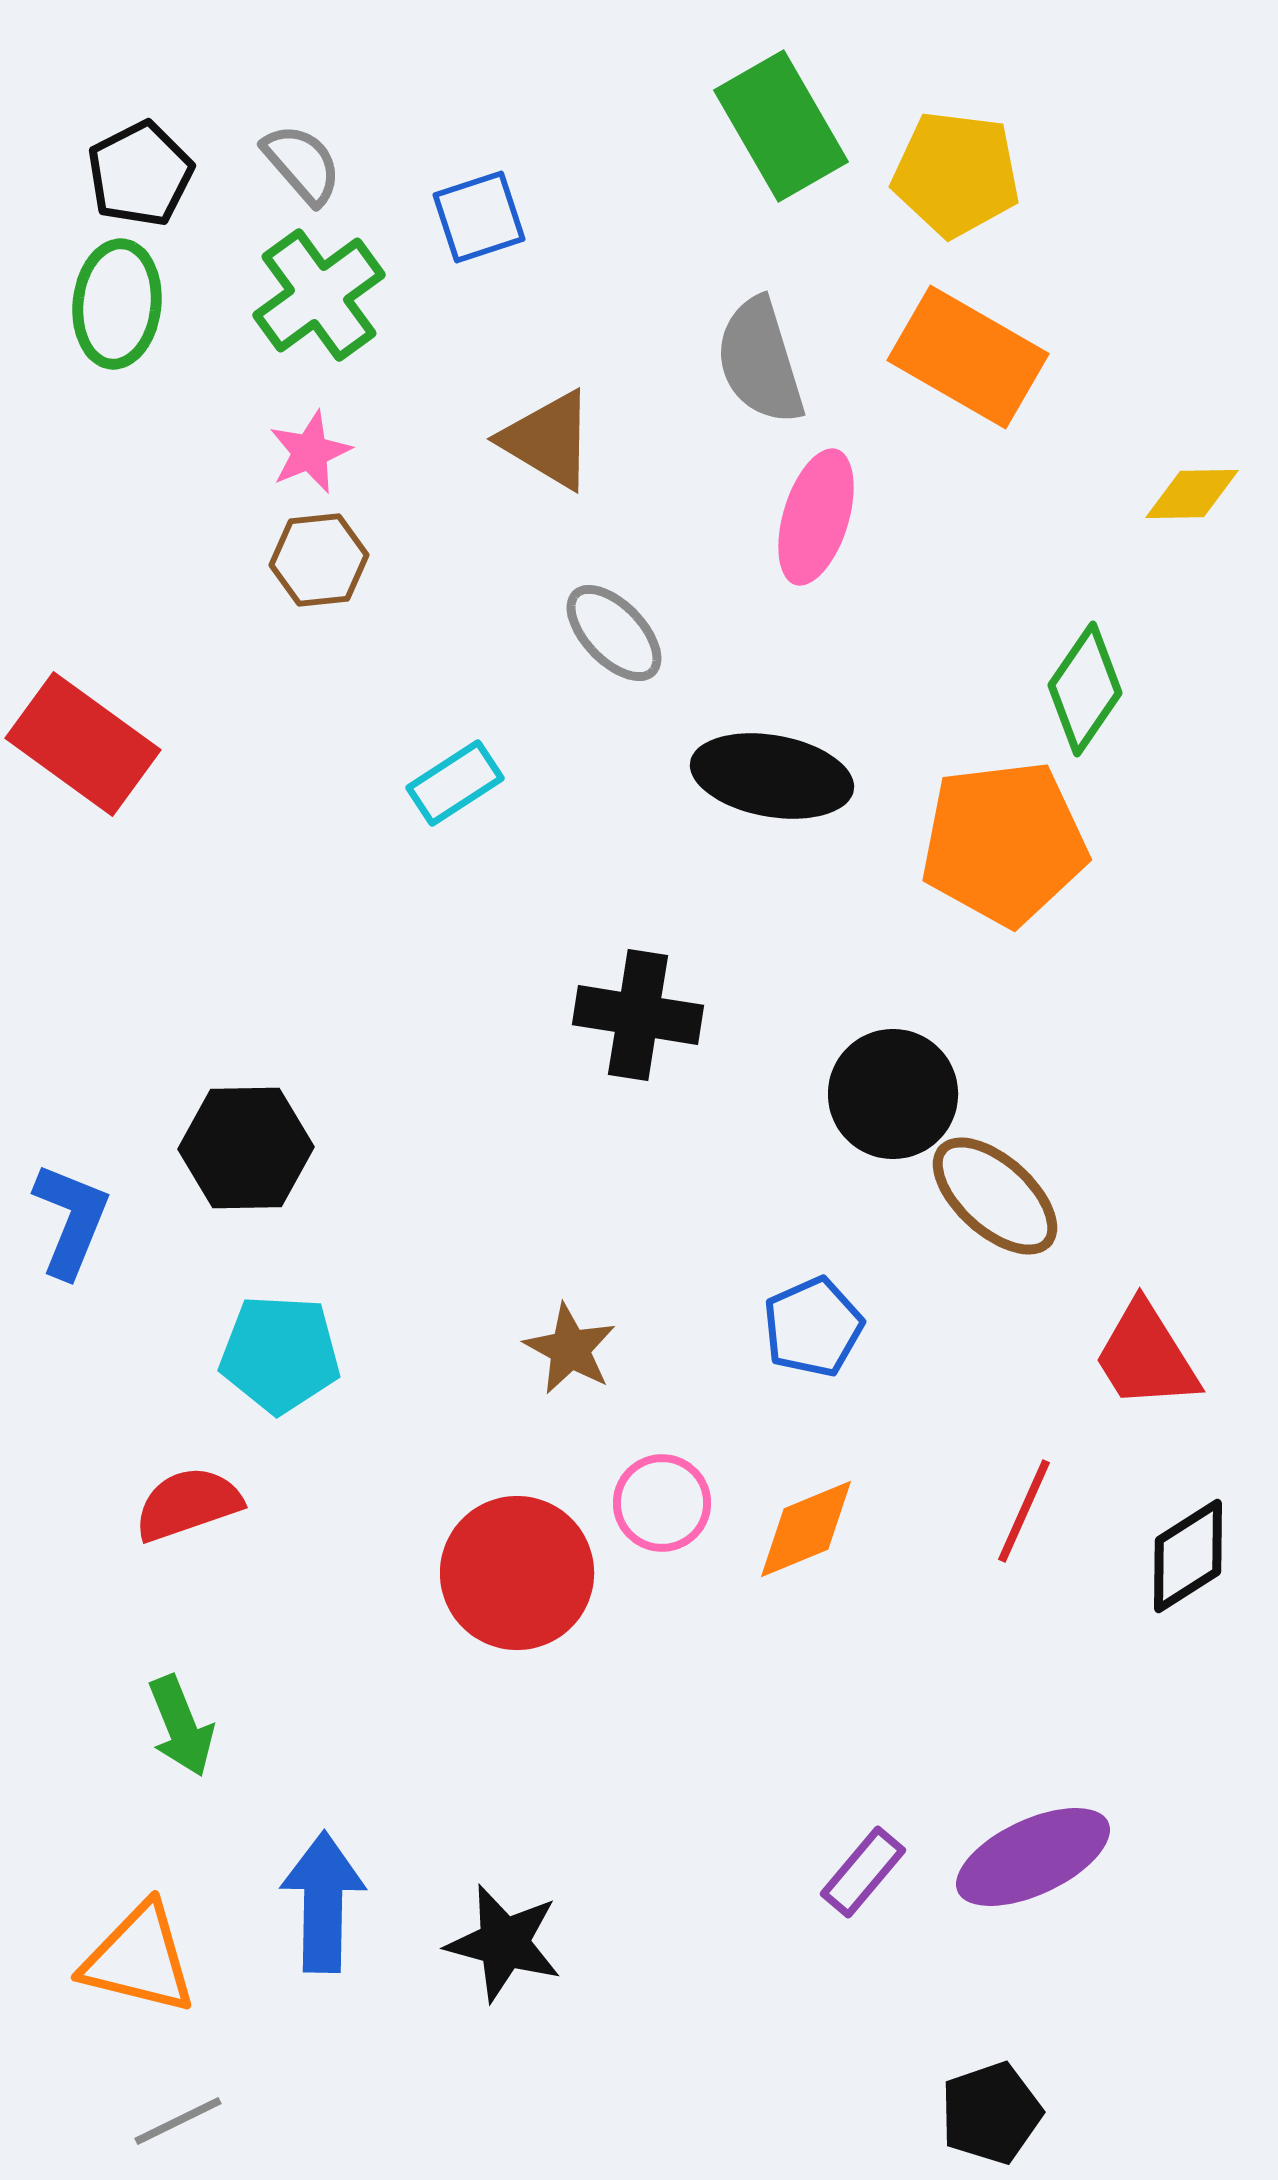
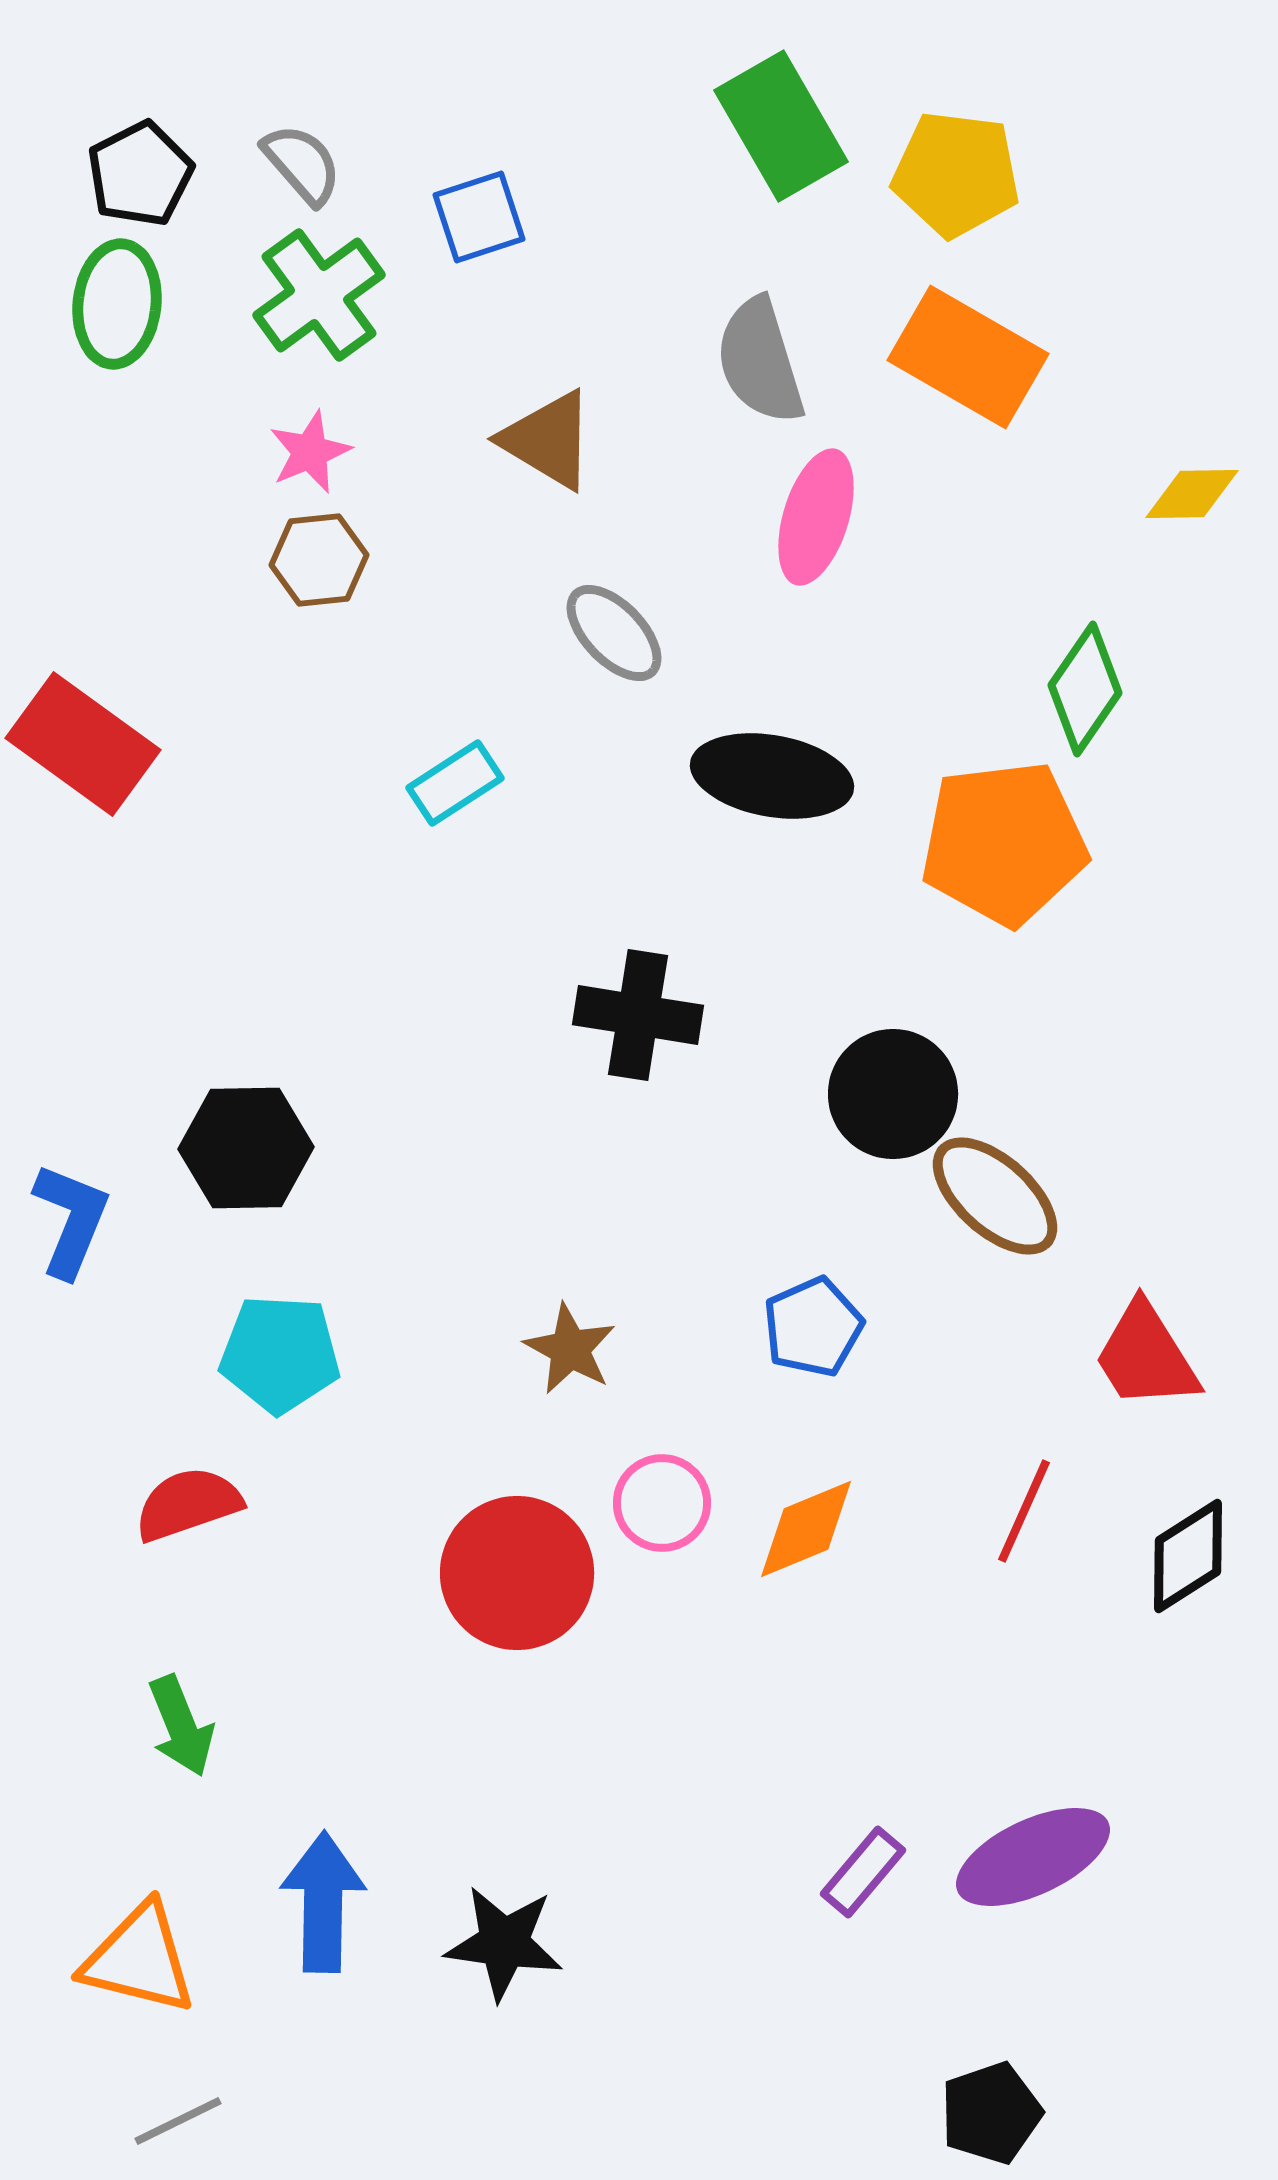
black star at (504, 1943): rotated 7 degrees counterclockwise
